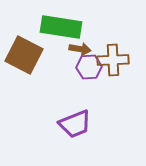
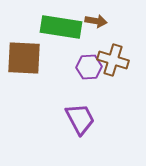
brown arrow: moved 16 px right, 28 px up
brown square: moved 3 px down; rotated 24 degrees counterclockwise
brown cross: rotated 20 degrees clockwise
purple trapezoid: moved 5 px right, 5 px up; rotated 96 degrees counterclockwise
